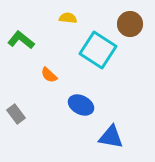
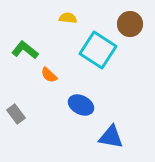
green L-shape: moved 4 px right, 10 px down
